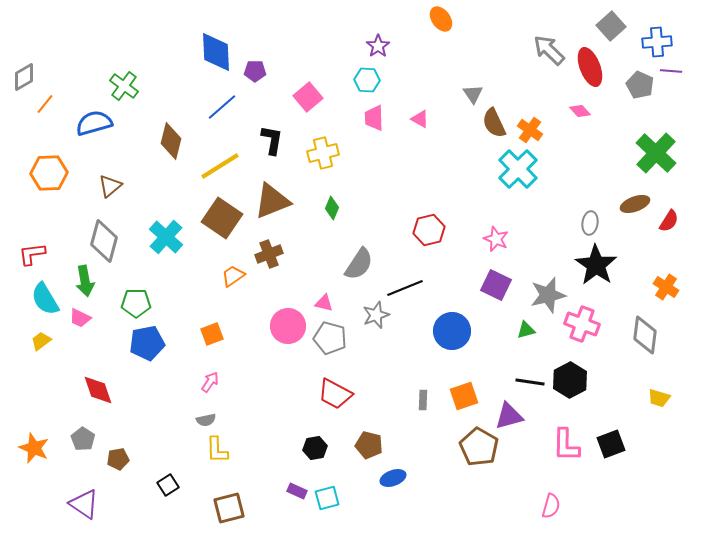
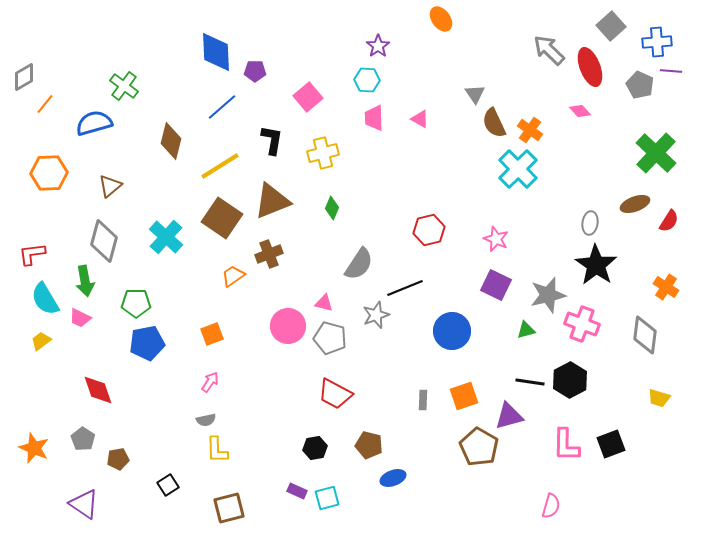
gray triangle at (473, 94): moved 2 px right
